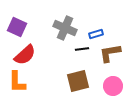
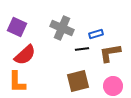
gray cross: moved 3 px left
